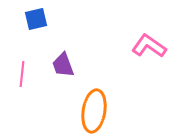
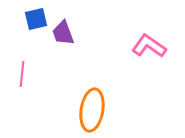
purple trapezoid: moved 32 px up
orange ellipse: moved 2 px left, 1 px up
